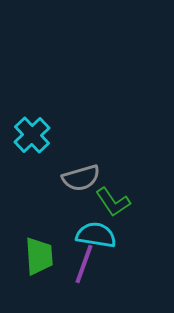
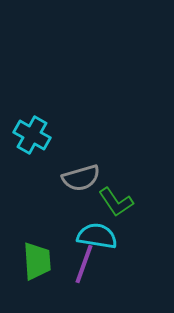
cyan cross: rotated 18 degrees counterclockwise
green L-shape: moved 3 px right
cyan semicircle: moved 1 px right, 1 px down
green trapezoid: moved 2 px left, 5 px down
